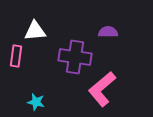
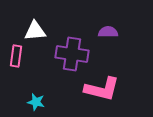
purple cross: moved 3 px left, 3 px up
pink L-shape: rotated 126 degrees counterclockwise
